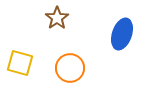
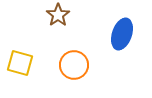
brown star: moved 1 px right, 3 px up
orange circle: moved 4 px right, 3 px up
